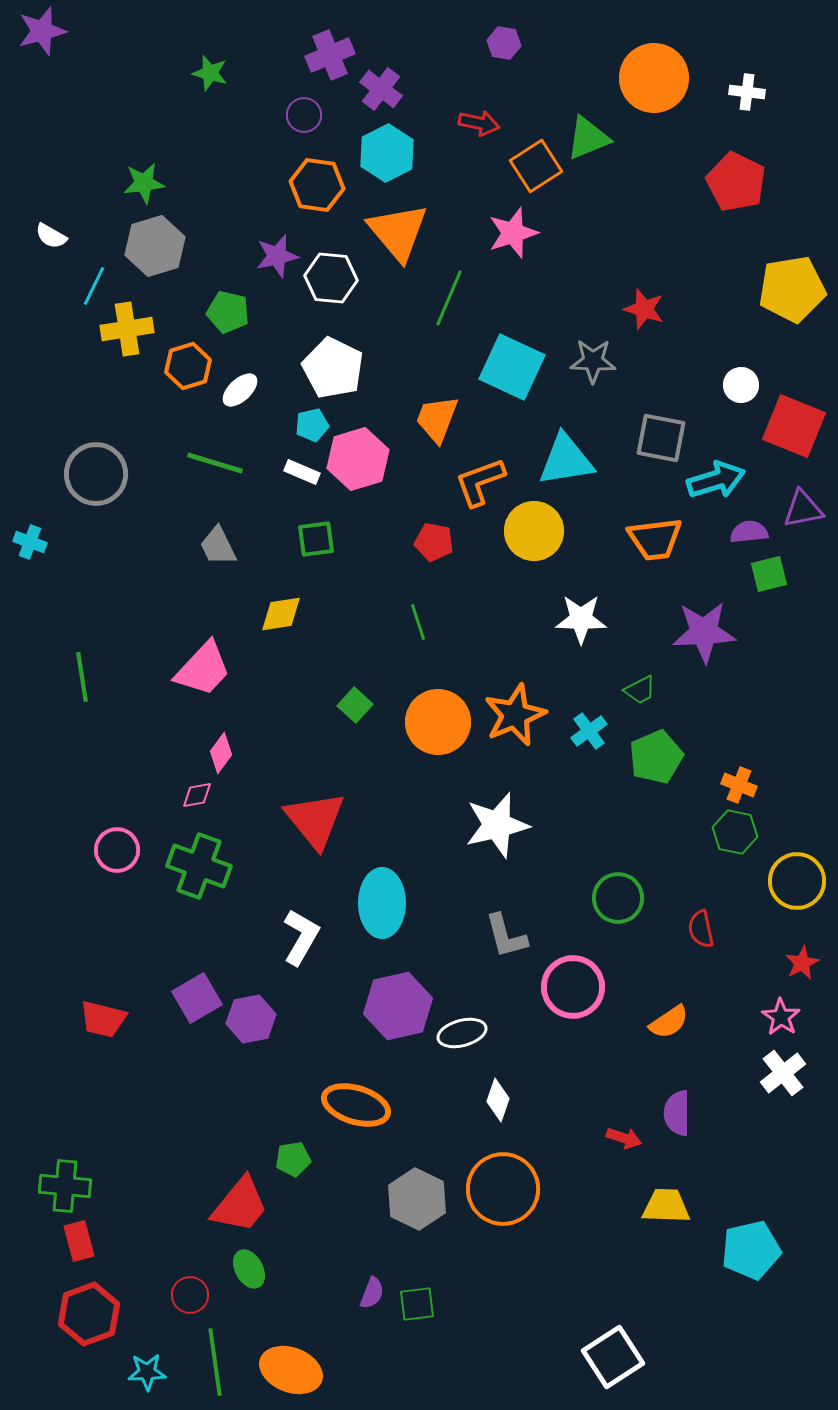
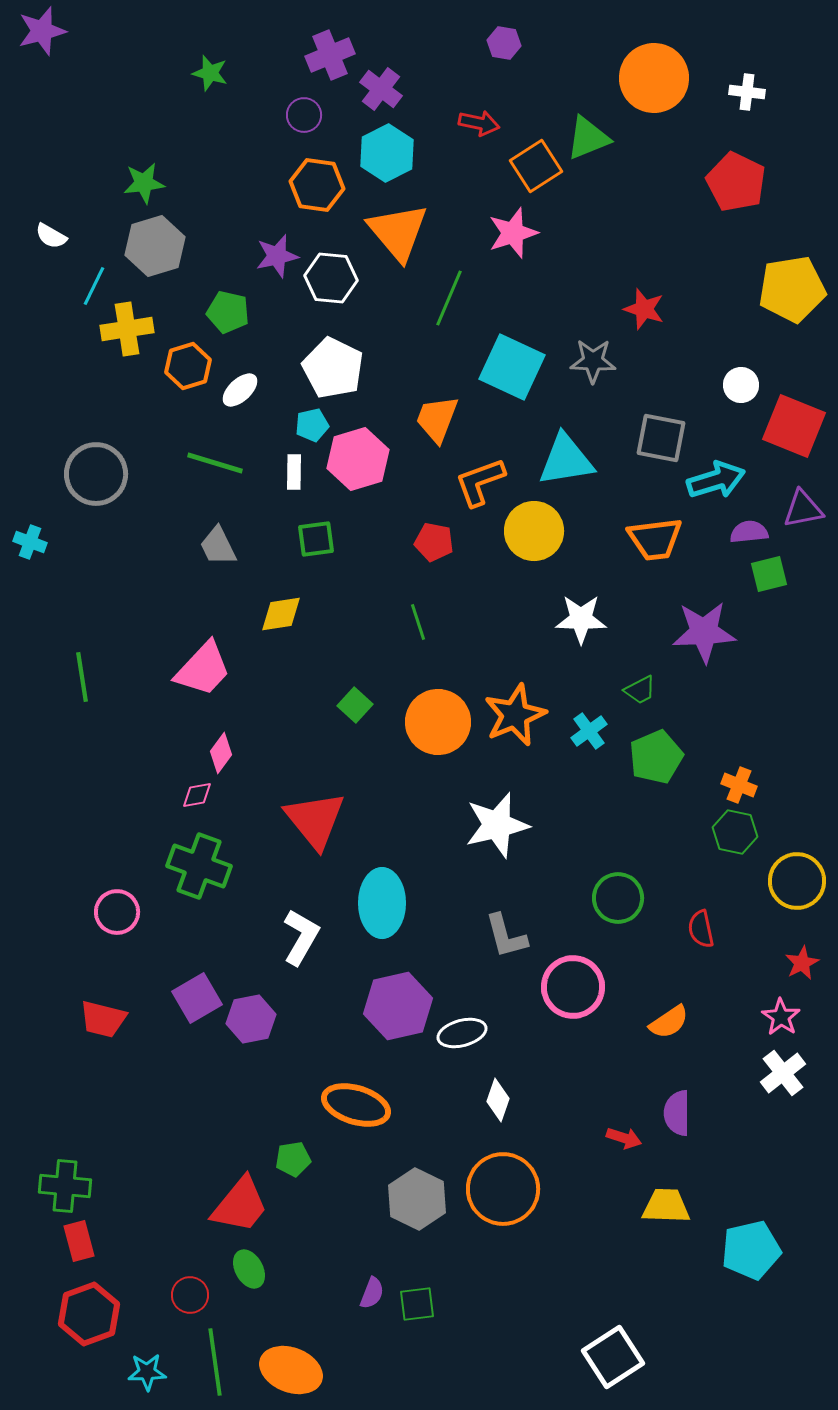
white rectangle at (302, 472): moved 8 px left; rotated 68 degrees clockwise
pink circle at (117, 850): moved 62 px down
